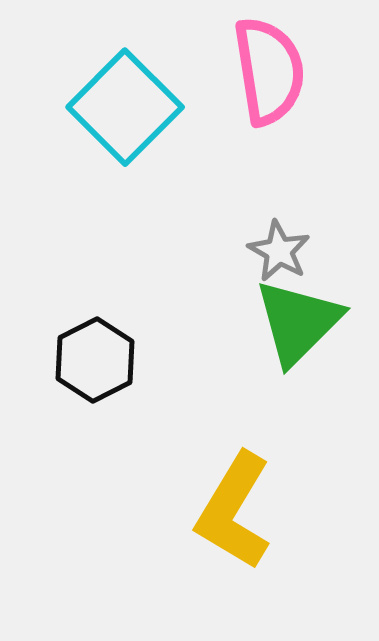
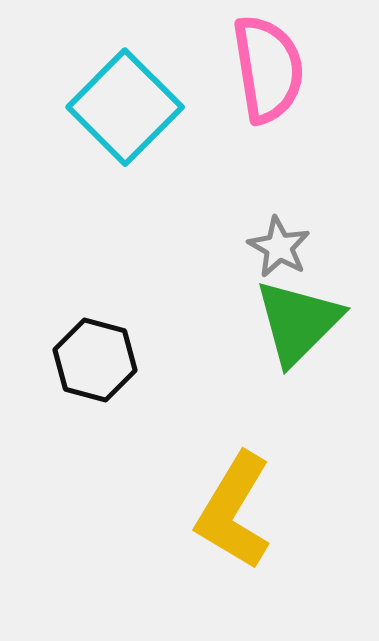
pink semicircle: moved 1 px left, 2 px up
gray star: moved 4 px up
black hexagon: rotated 18 degrees counterclockwise
